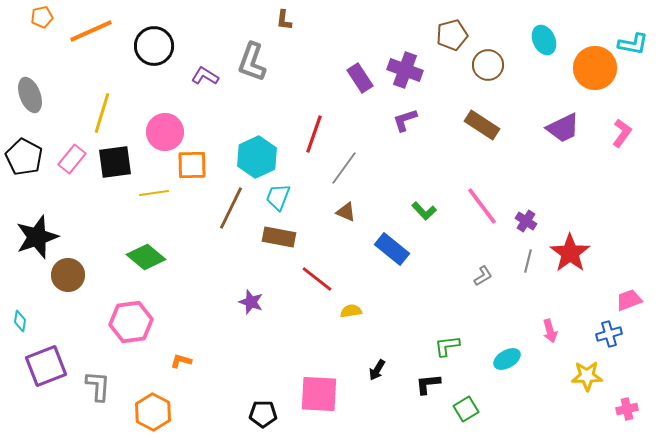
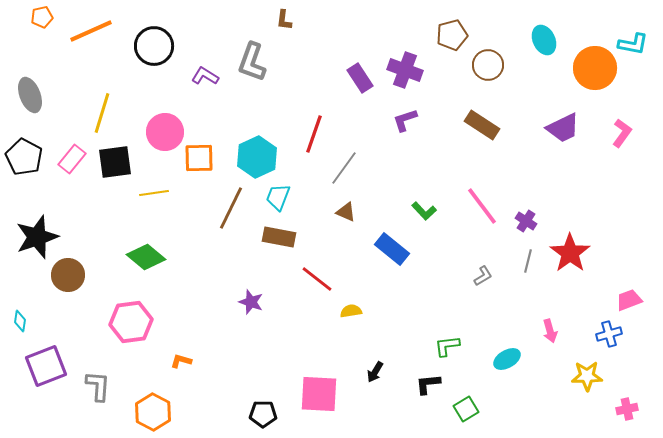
orange square at (192, 165): moved 7 px right, 7 px up
black arrow at (377, 370): moved 2 px left, 2 px down
